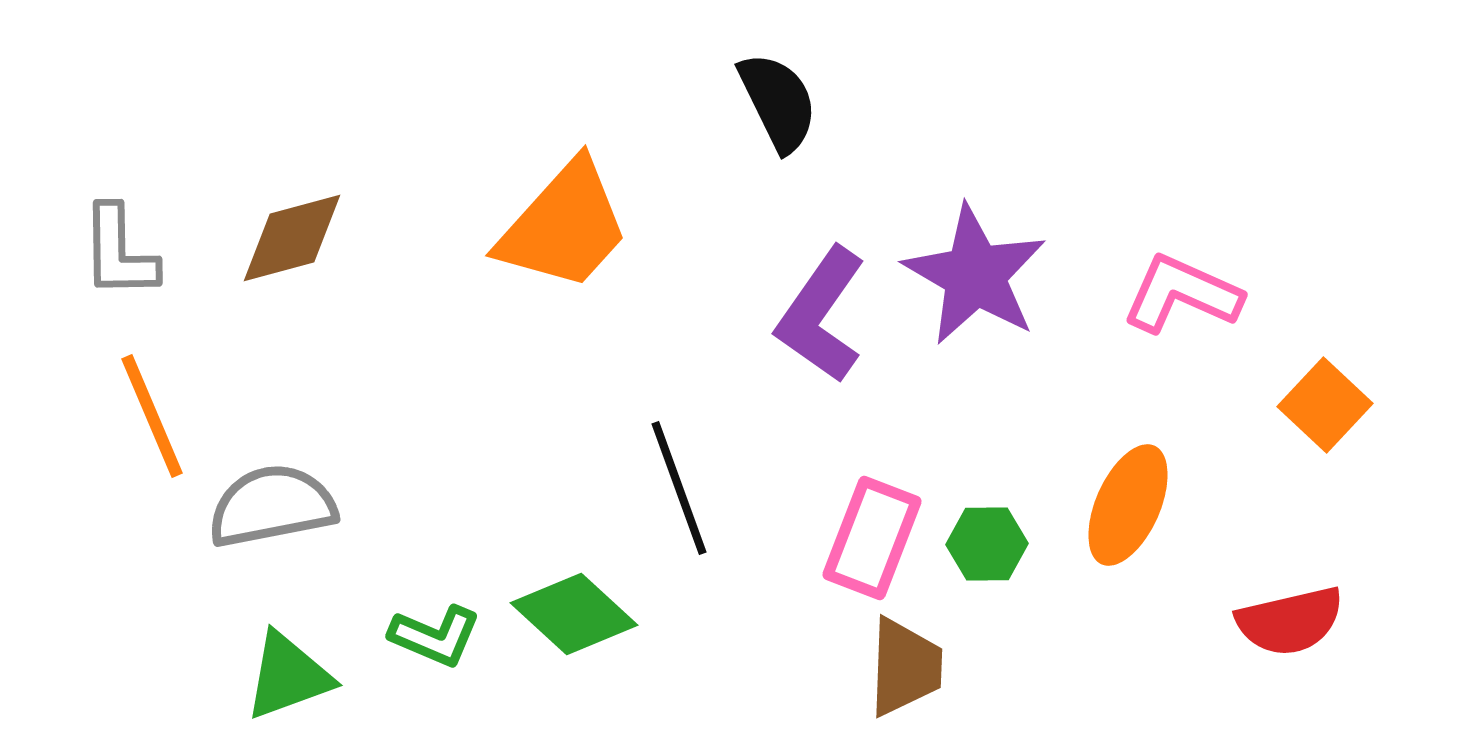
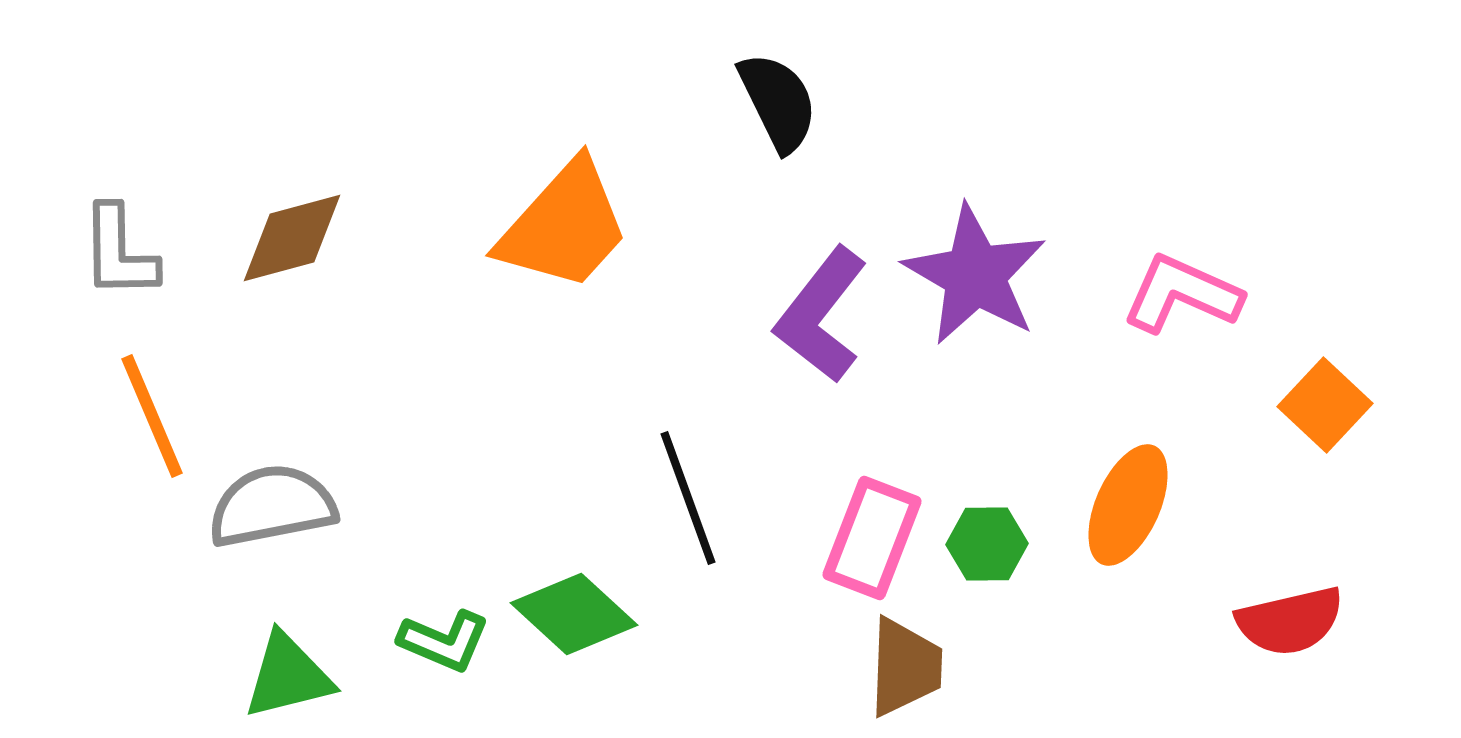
purple L-shape: rotated 3 degrees clockwise
black line: moved 9 px right, 10 px down
green L-shape: moved 9 px right, 5 px down
green triangle: rotated 6 degrees clockwise
